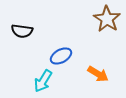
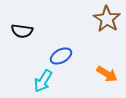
orange arrow: moved 9 px right
